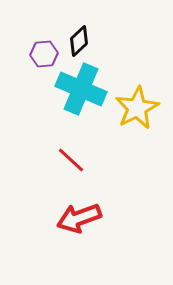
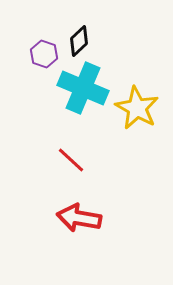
purple hexagon: rotated 24 degrees clockwise
cyan cross: moved 2 px right, 1 px up
yellow star: rotated 15 degrees counterclockwise
red arrow: rotated 30 degrees clockwise
